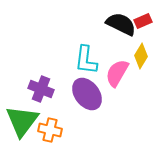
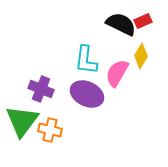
purple ellipse: rotated 28 degrees counterclockwise
